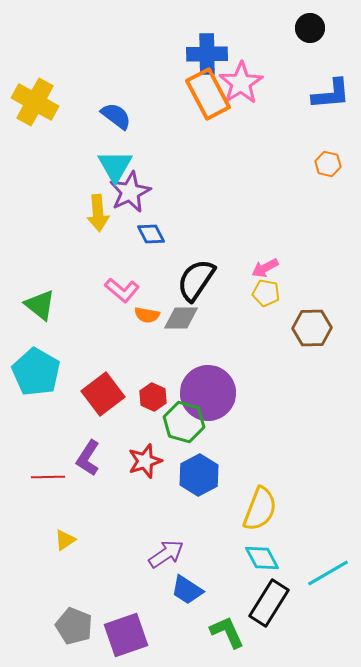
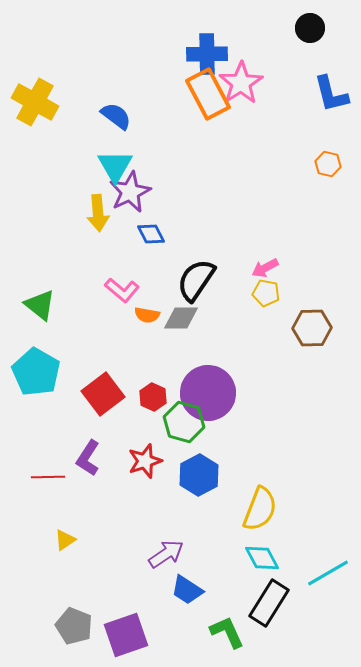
blue L-shape: rotated 81 degrees clockwise
